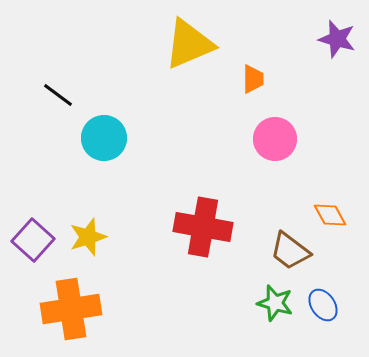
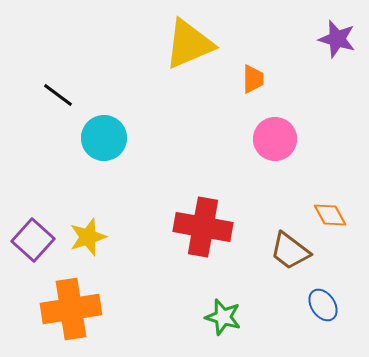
green star: moved 52 px left, 14 px down
